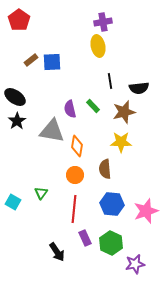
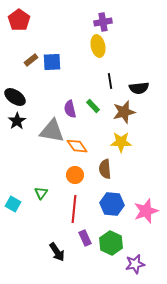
orange diamond: rotated 45 degrees counterclockwise
cyan square: moved 2 px down
